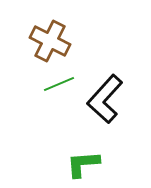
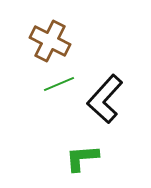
green L-shape: moved 1 px left, 6 px up
